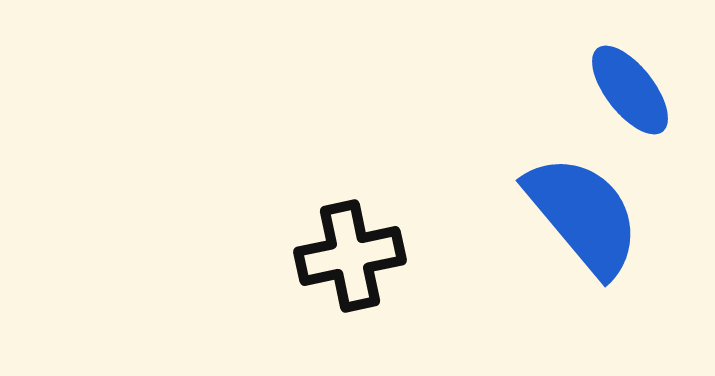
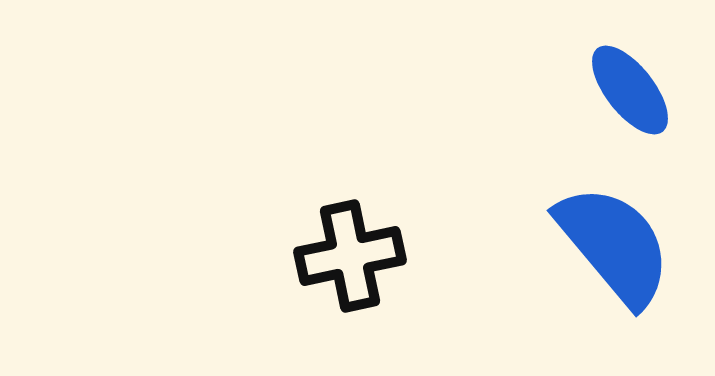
blue semicircle: moved 31 px right, 30 px down
